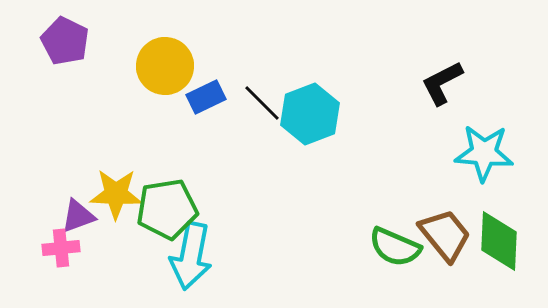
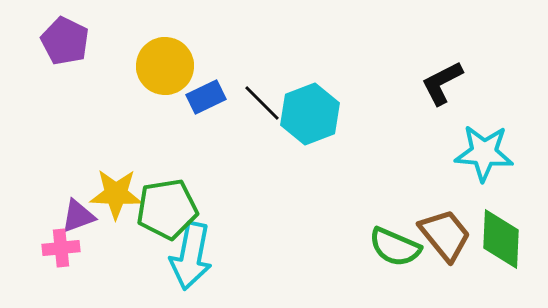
green diamond: moved 2 px right, 2 px up
